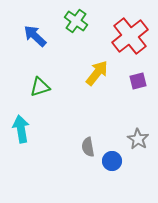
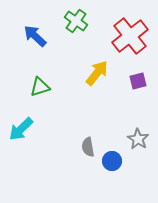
cyan arrow: rotated 124 degrees counterclockwise
